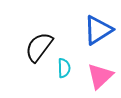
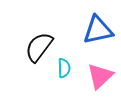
blue triangle: rotated 20 degrees clockwise
